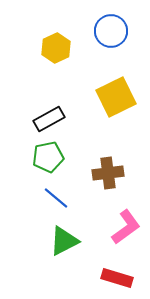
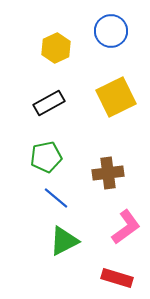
black rectangle: moved 16 px up
green pentagon: moved 2 px left
